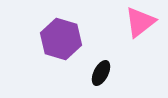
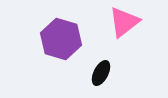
pink triangle: moved 16 px left
